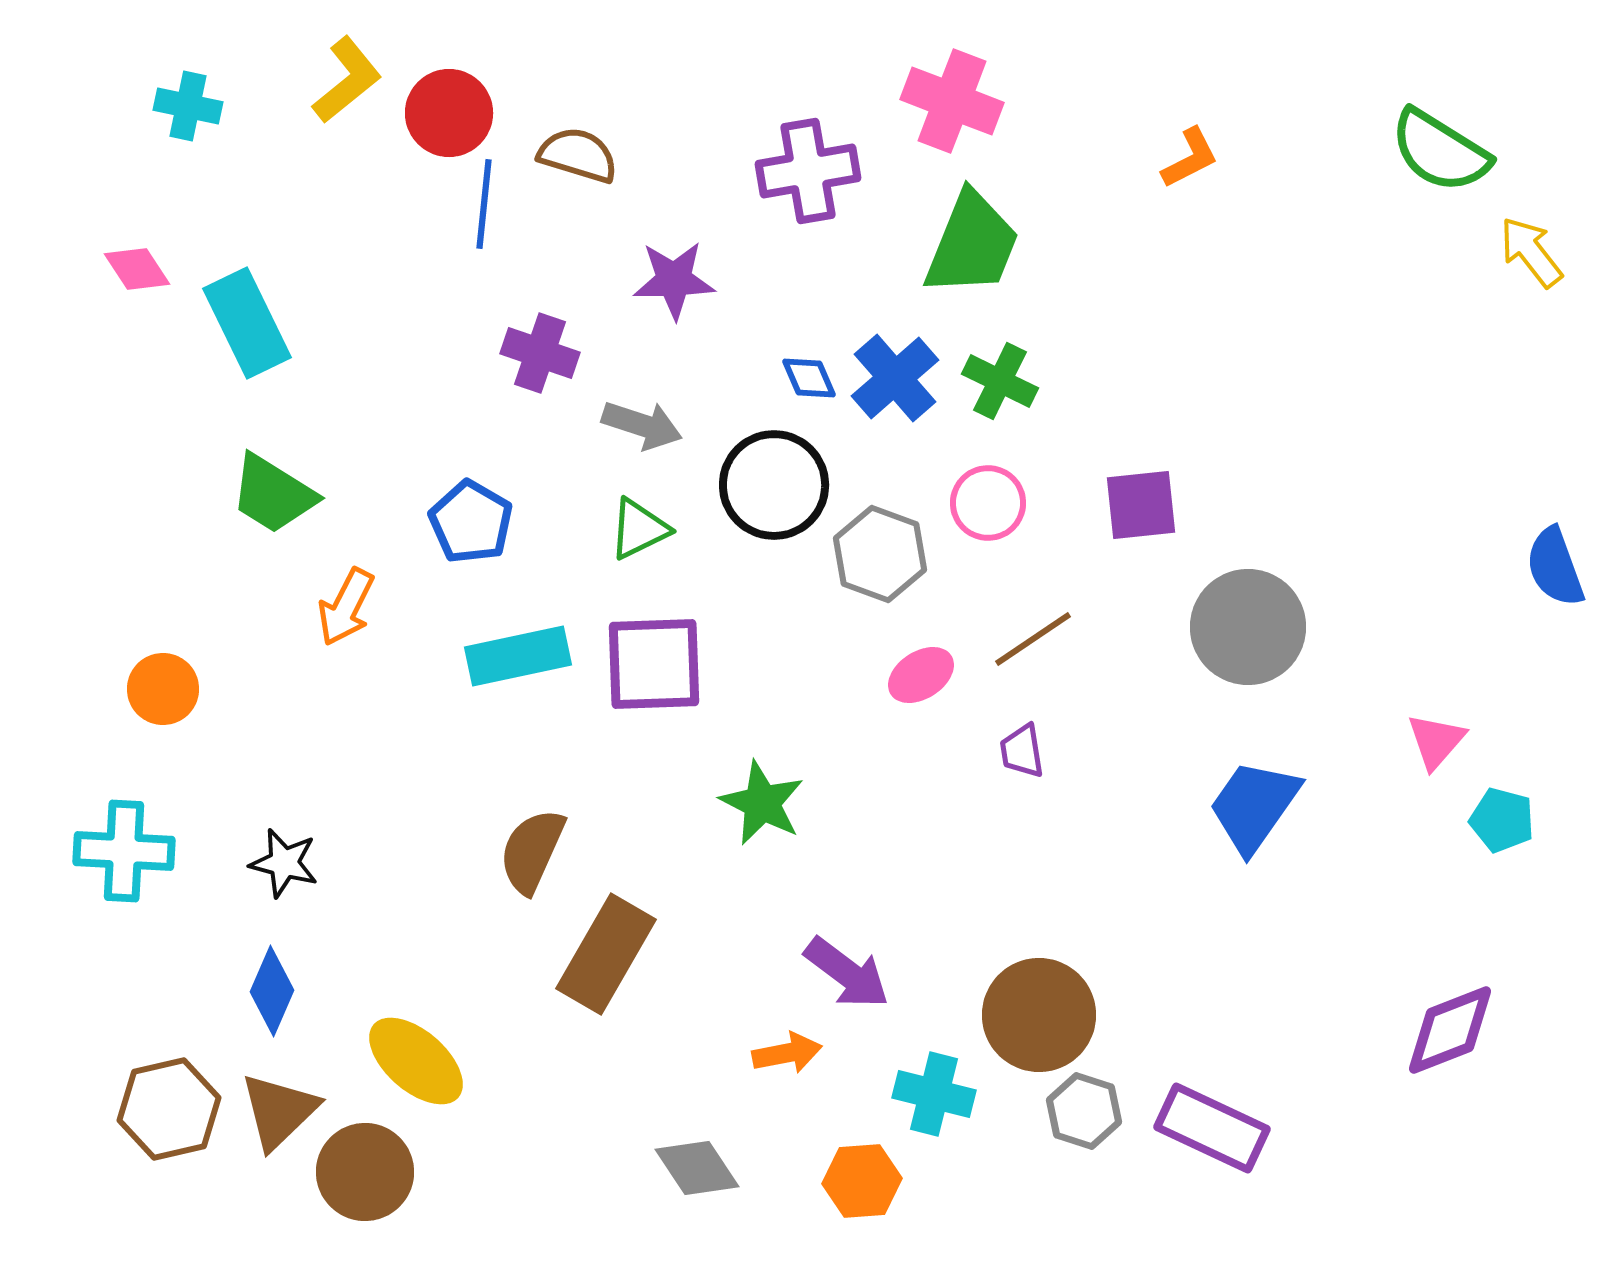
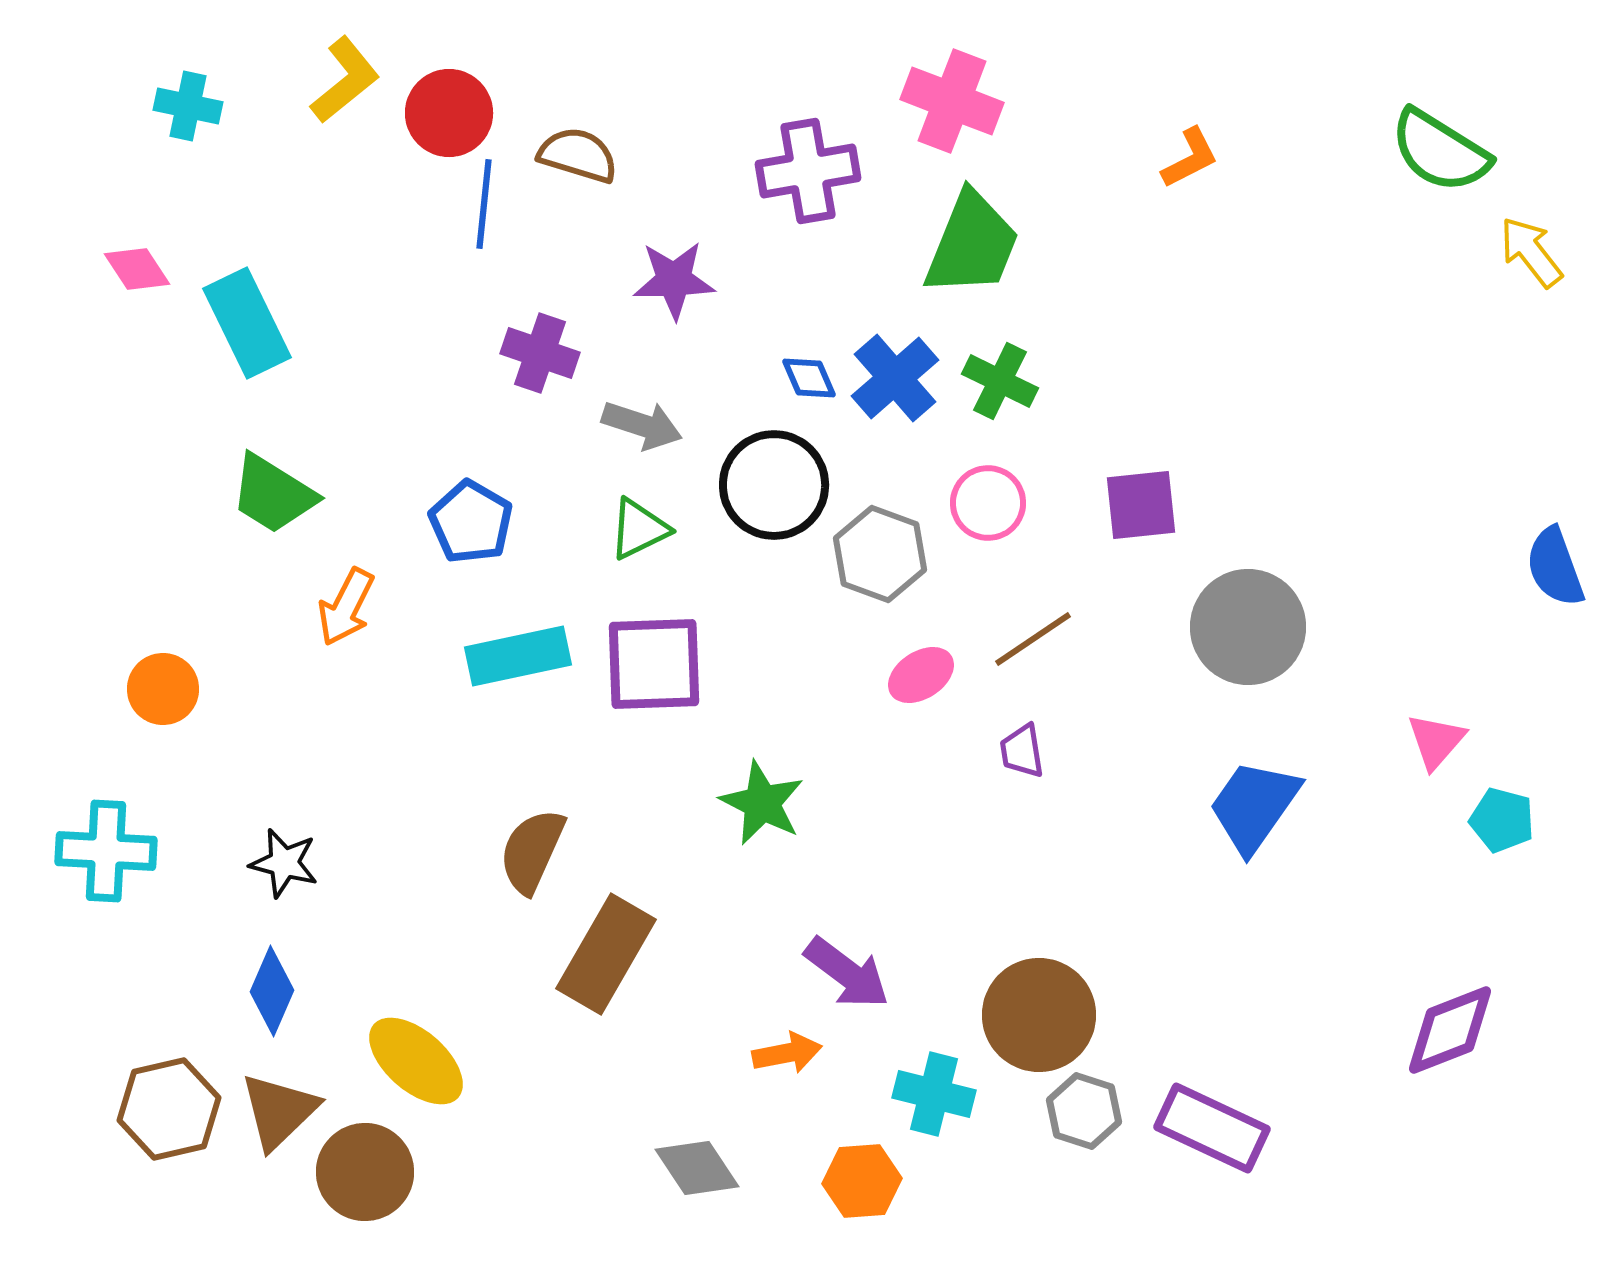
yellow L-shape at (347, 80): moved 2 px left
cyan cross at (124, 851): moved 18 px left
